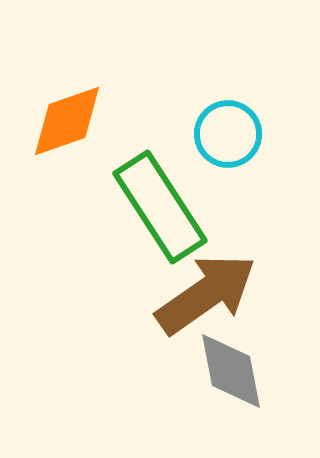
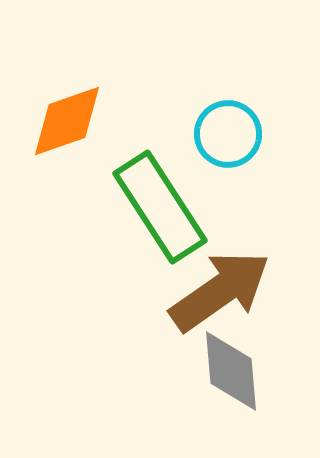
brown arrow: moved 14 px right, 3 px up
gray diamond: rotated 6 degrees clockwise
